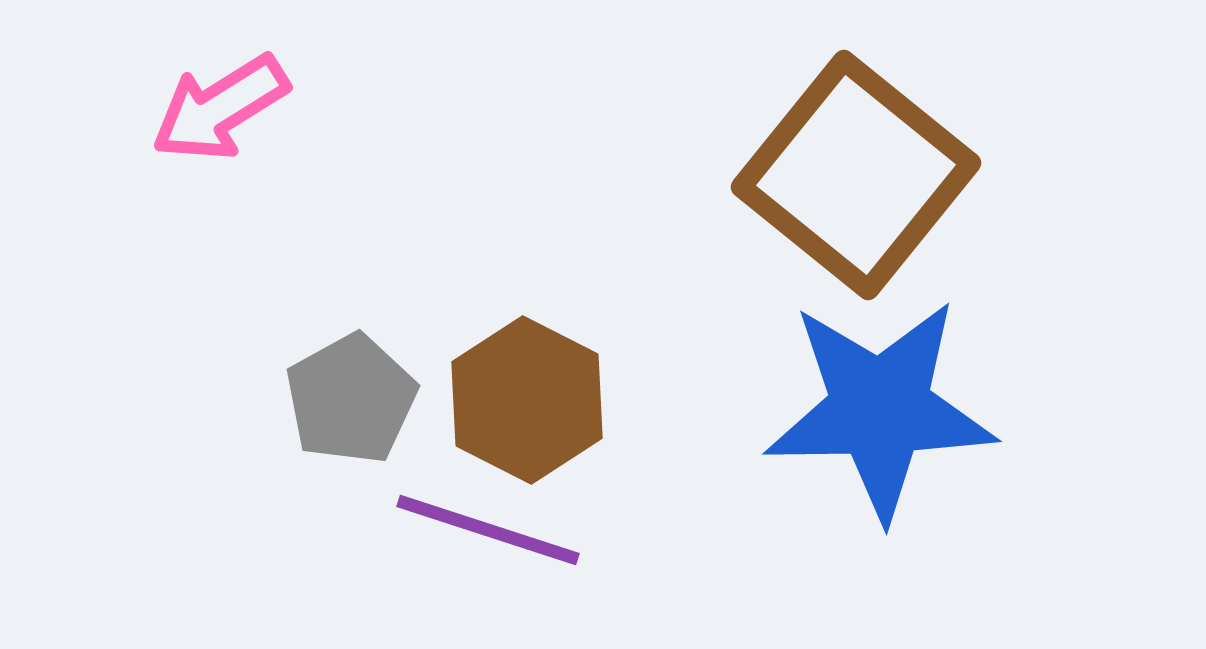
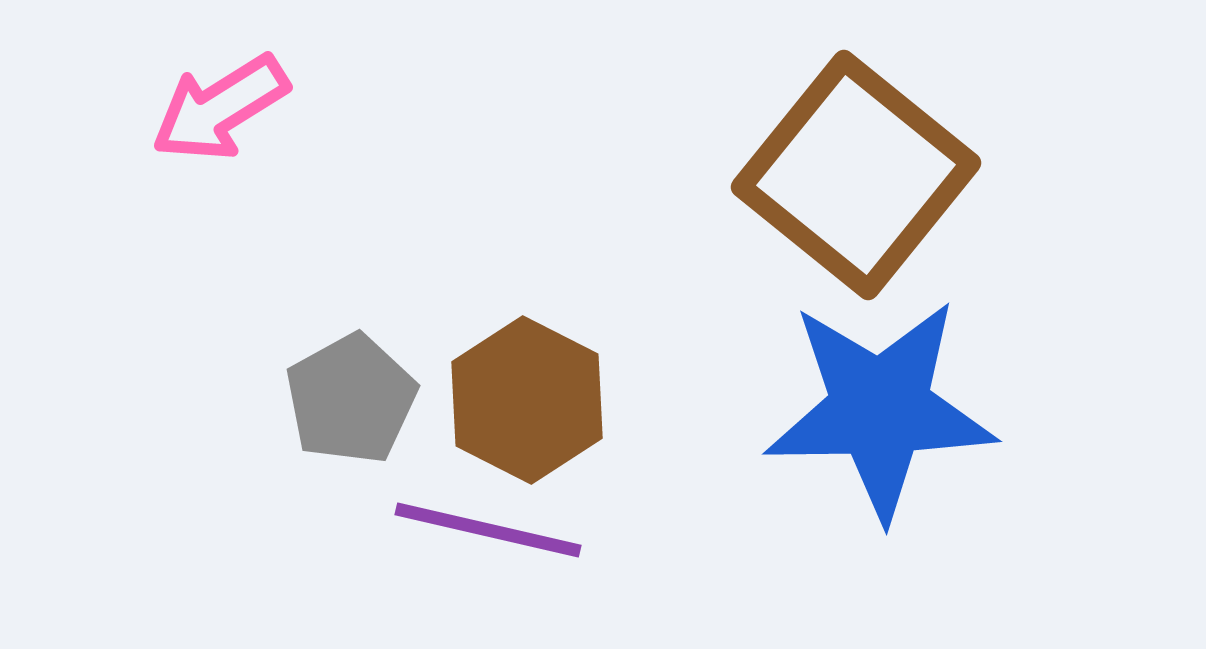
purple line: rotated 5 degrees counterclockwise
